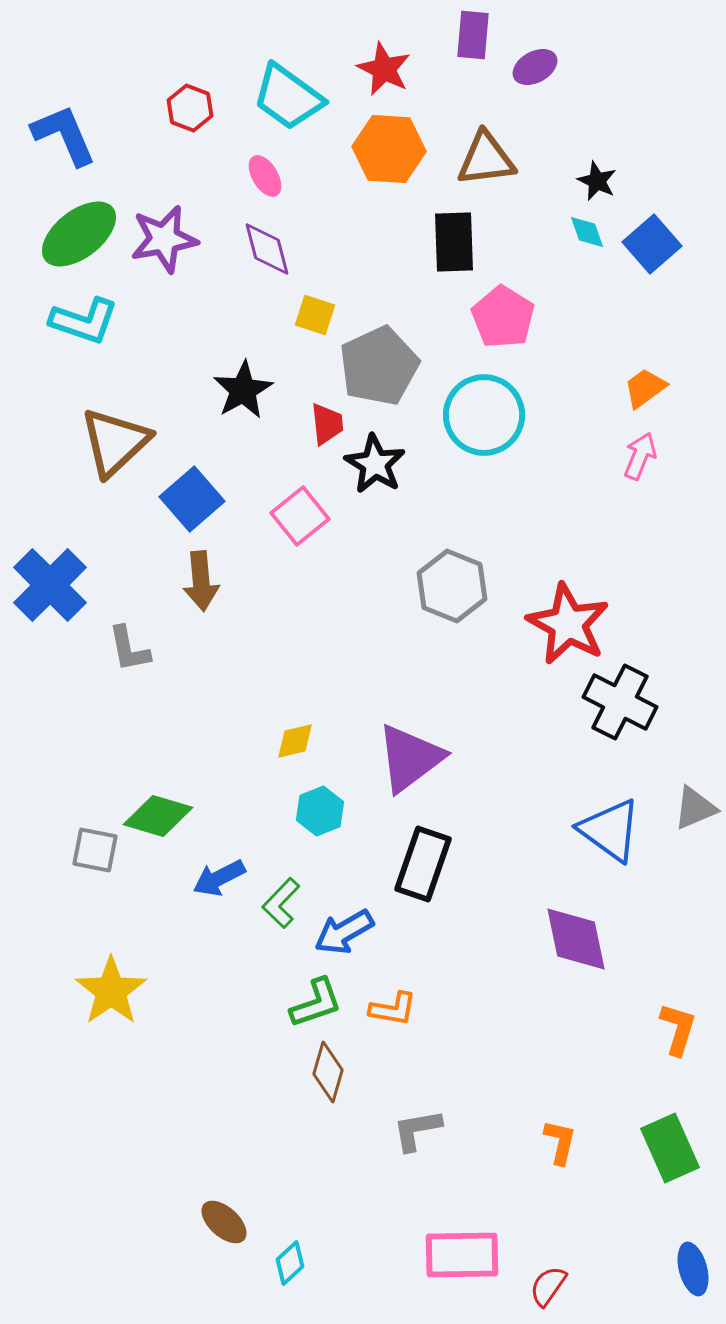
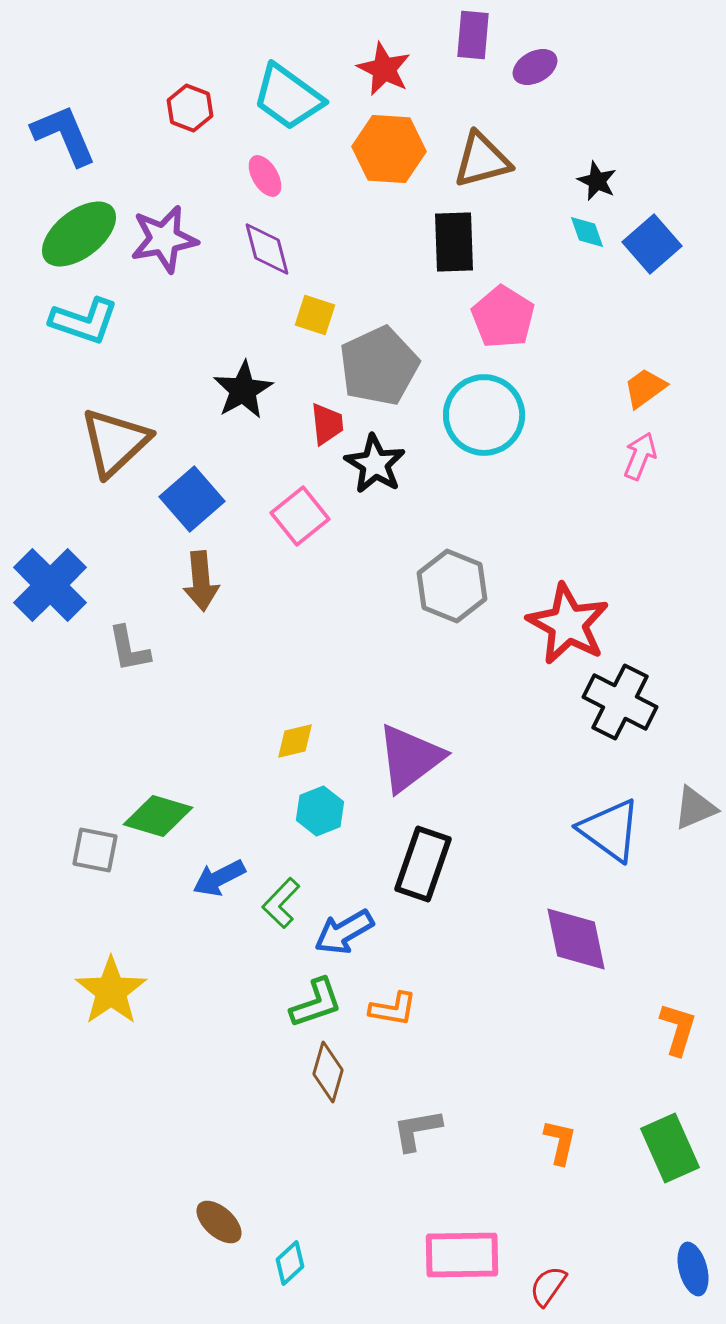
brown triangle at (486, 159): moved 4 px left, 1 px down; rotated 8 degrees counterclockwise
brown ellipse at (224, 1222): moved 5 px left
